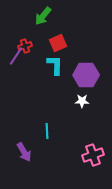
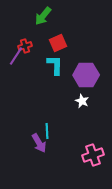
white star: rotated 24 degrees clockwise
purple arrow: moved 15 px right, 9 px up
